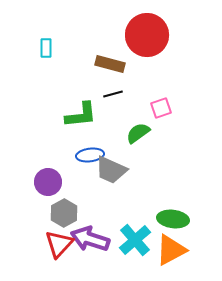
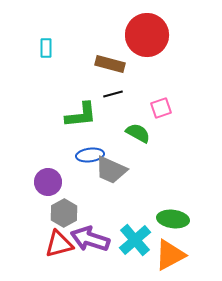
green semicircle: rotated 65 degrees clockwise
red triangle: rotated 32 degrees clockwise
orange triangle: moved 1 px left, 5 px down
